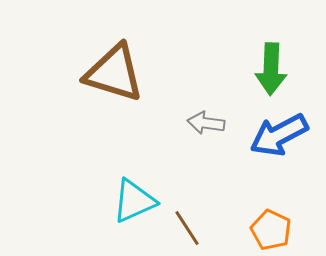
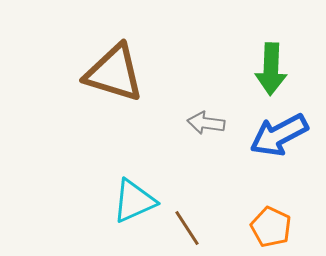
orange pentagon: moved 3 px up
